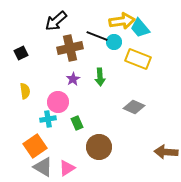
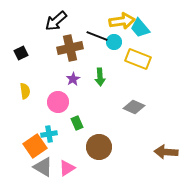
cyan cross: moved 1 px right, 15 px down
